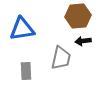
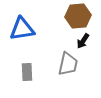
black arrow: rotated 49 degrees counterclockwise
gray trapezoid: moved 7 px right, 6 px down
gray rectangle: moved 1 px right, 1 px down
